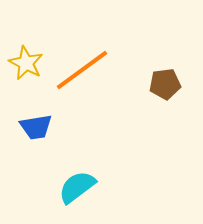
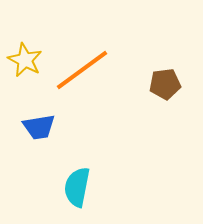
yellow star: moved 1 px left, 3 px up
blue trapezoid: moved 3 px right
cyan semicircle: rotated 42 degrees counterclockwise
